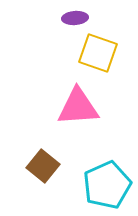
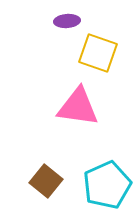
purple ellipse: moved 8 px left, 3 px down
pink triangle: rotated 12 degrees clockwise
brown square: moved 3 px right, 15 px down
